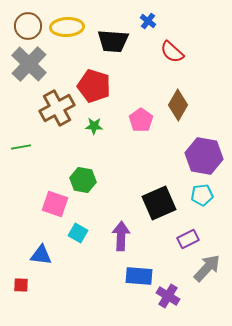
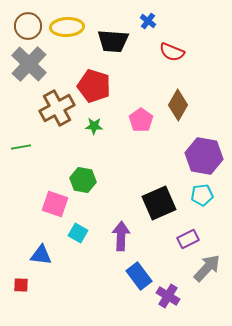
red semicircle: rotated 20 degrees counterclockwise
blue rectangle: rotated 48 degrees clockwise
